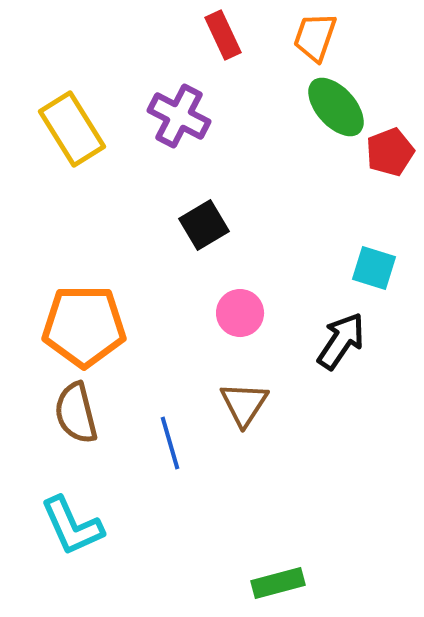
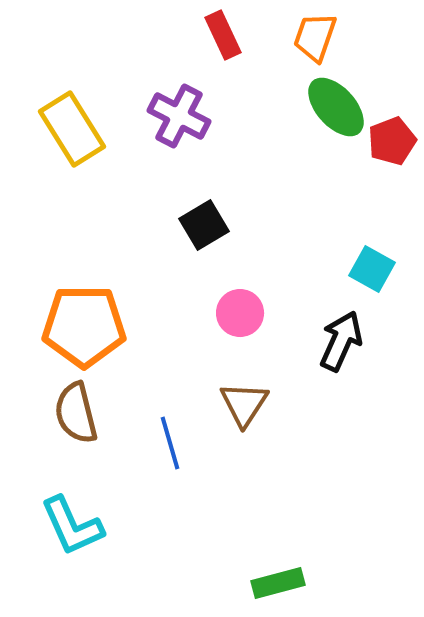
red pentagon: moved 2 px right, 11 px up
cyan square: moved 2 px left, 1 px down; rotated 12 degrees clockwise
black arrow: rotated 10 degrees counterclockwise
